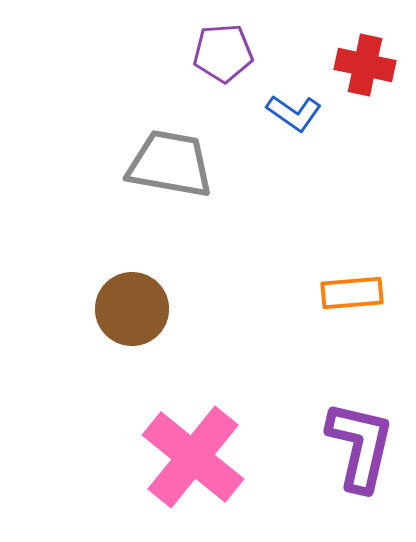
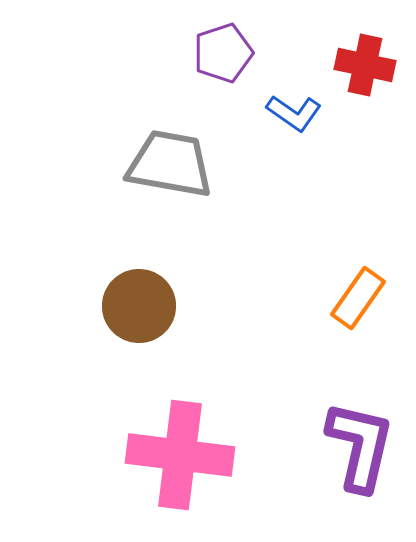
purple pentagon: rotated 14 degrees counterclockwise
orange rectangle: moved 6 px right, 5 px down; rotated 50 degrees counterclockwise
brown circle: moved 7 px right, 3 px up
pink cross: moved 13 px left, 2 px up; rotated 32 degrees counterclockwise
